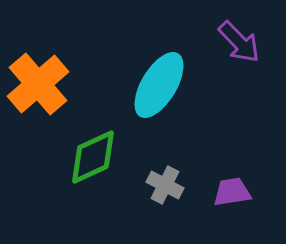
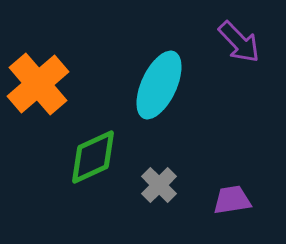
cyan ellipse: rotated 6 degrees counterclockwise
gray cross: moved 6 px left; rotated 18 degrees clockwise
purple trapezoid: moved 8 px down
